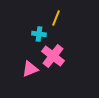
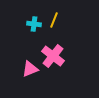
yellow line: moved 2 px left, 2 px down
cyan cross: moved 5 px left, 10 px up
